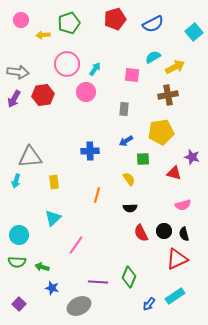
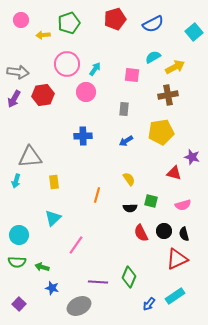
blue cross at (90, 151): moved 7 px left, 15 px up
green square at (143, 159): moved 8 px right, 42 px down; rotated 16 degrees clockwise
